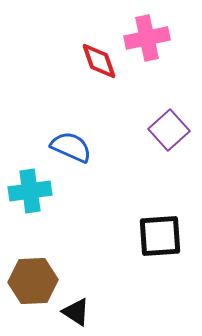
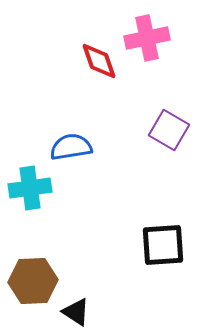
purple square: rotated 18 degrees counterclockwise
blue semicircle: rotated 33 degrees counterclockwise
cyan cross: moved 3 px up
black square: moved 3 px right, 9 px down
